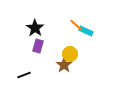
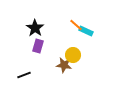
yellow circle: moved 3 px right, 1 px down
brown star: rotated 28 degrees counterclockwise
